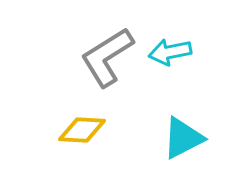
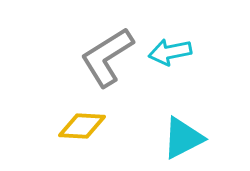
yellow diamond: moved 4 px up
